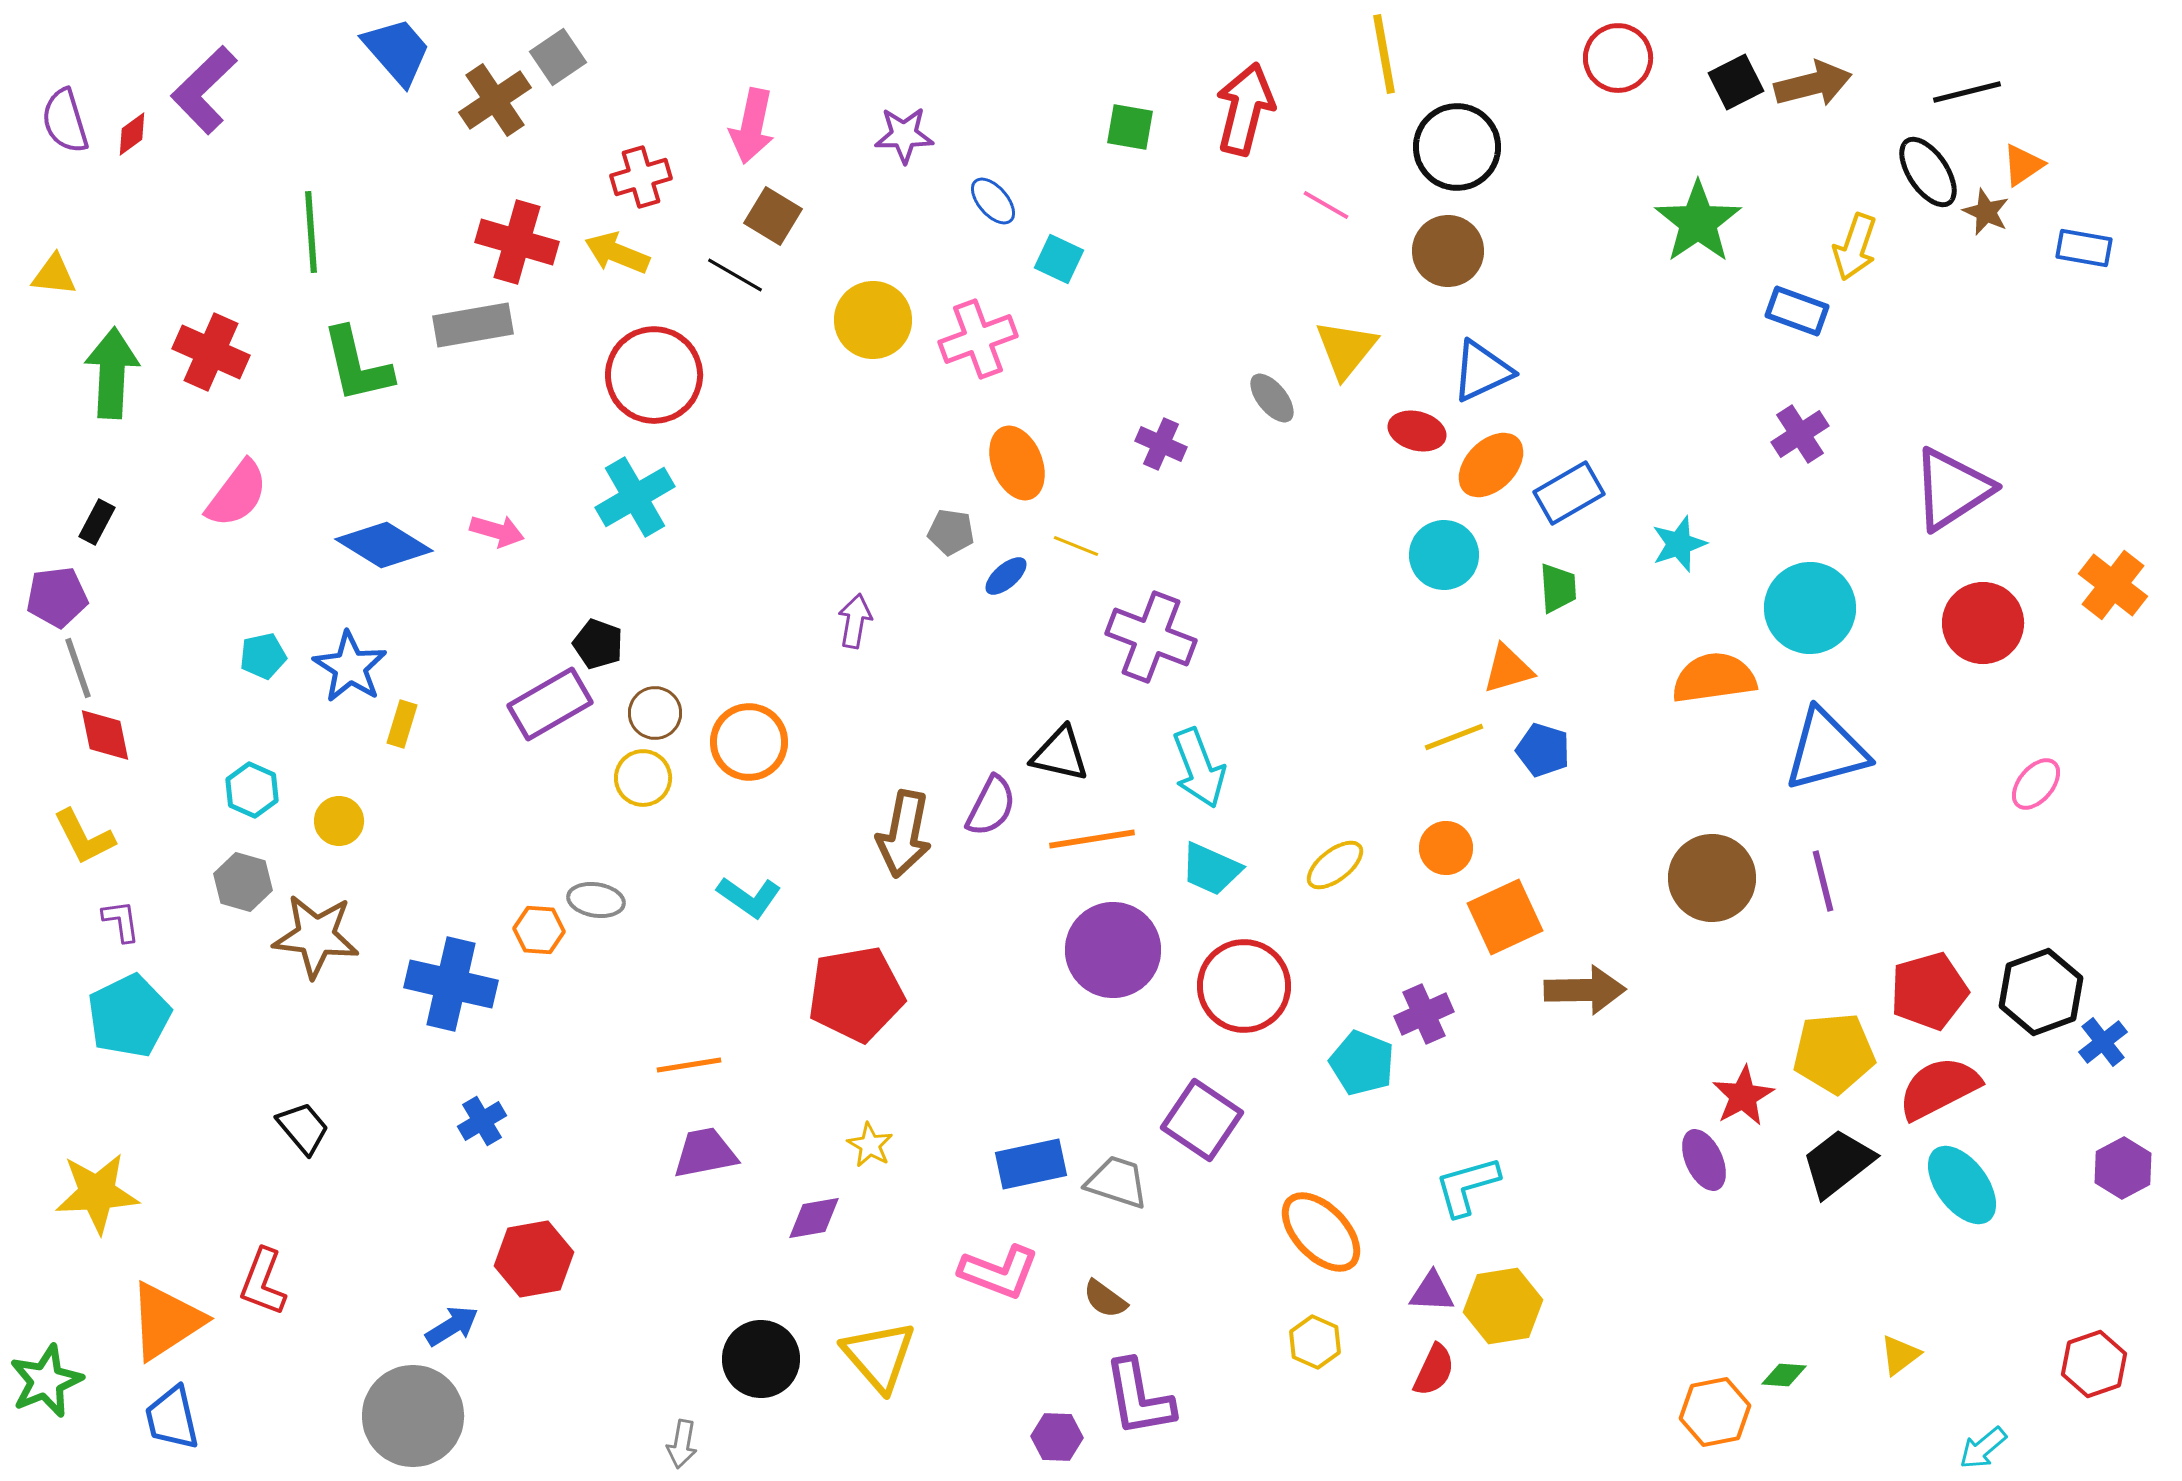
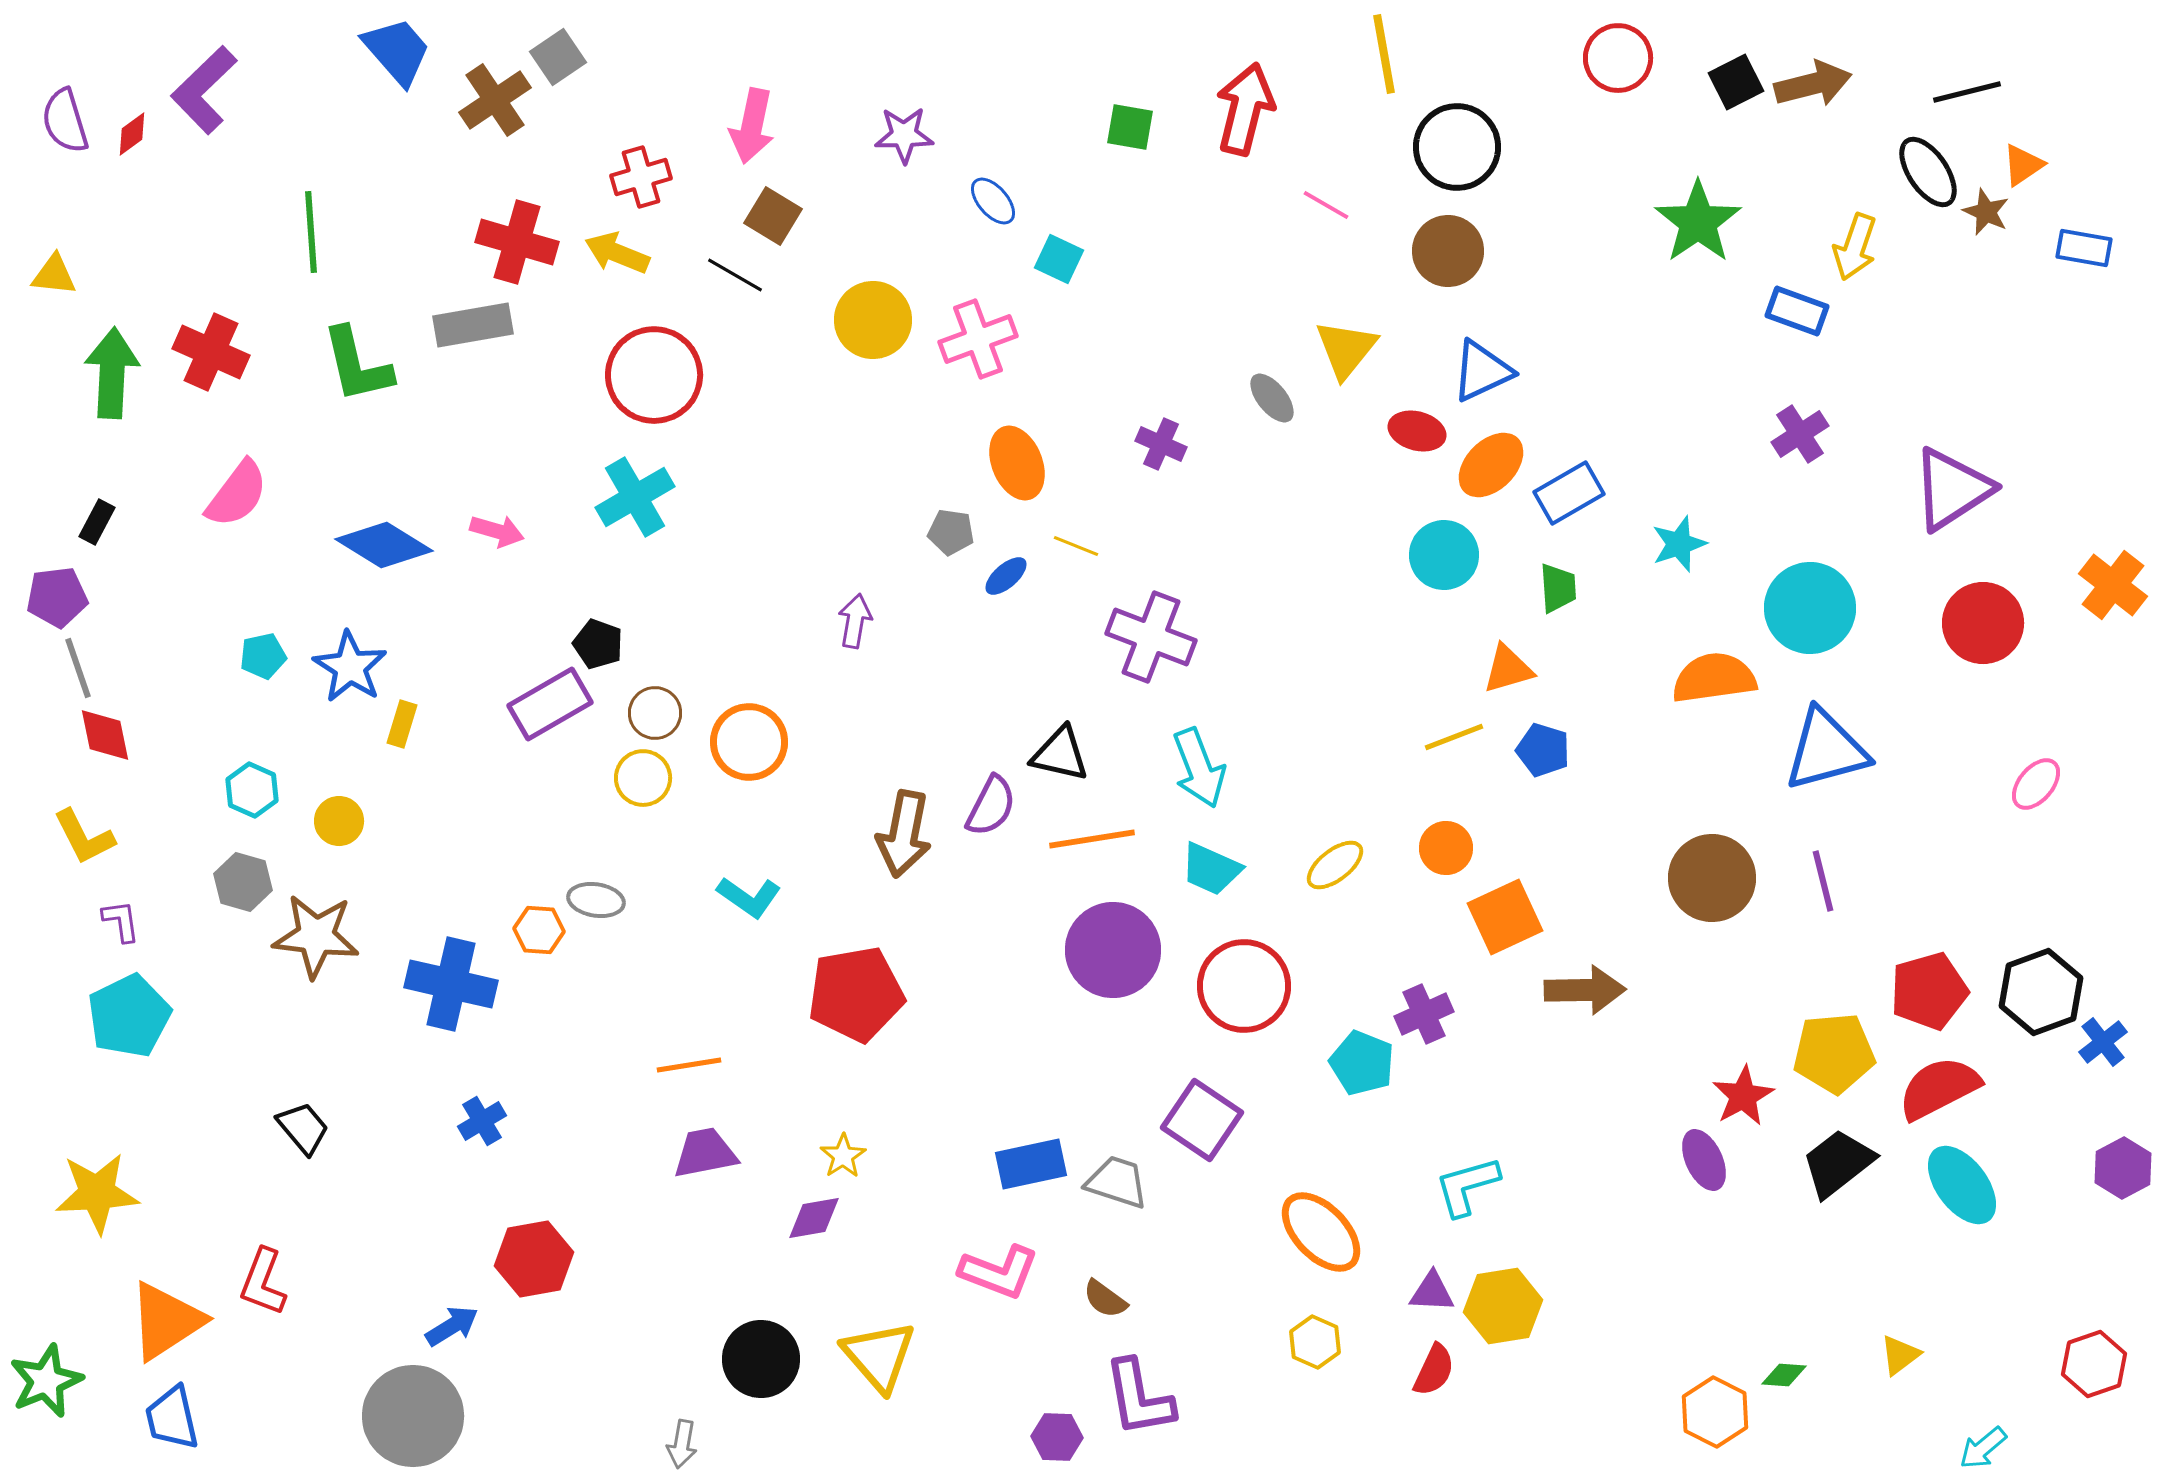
yellow star at (870, 1145): moved 27 px left, 11 px down; rotated 9 degrees clockwise
orange hexagon at (1715, 1412): rotated 22 degrees counterclockwise
